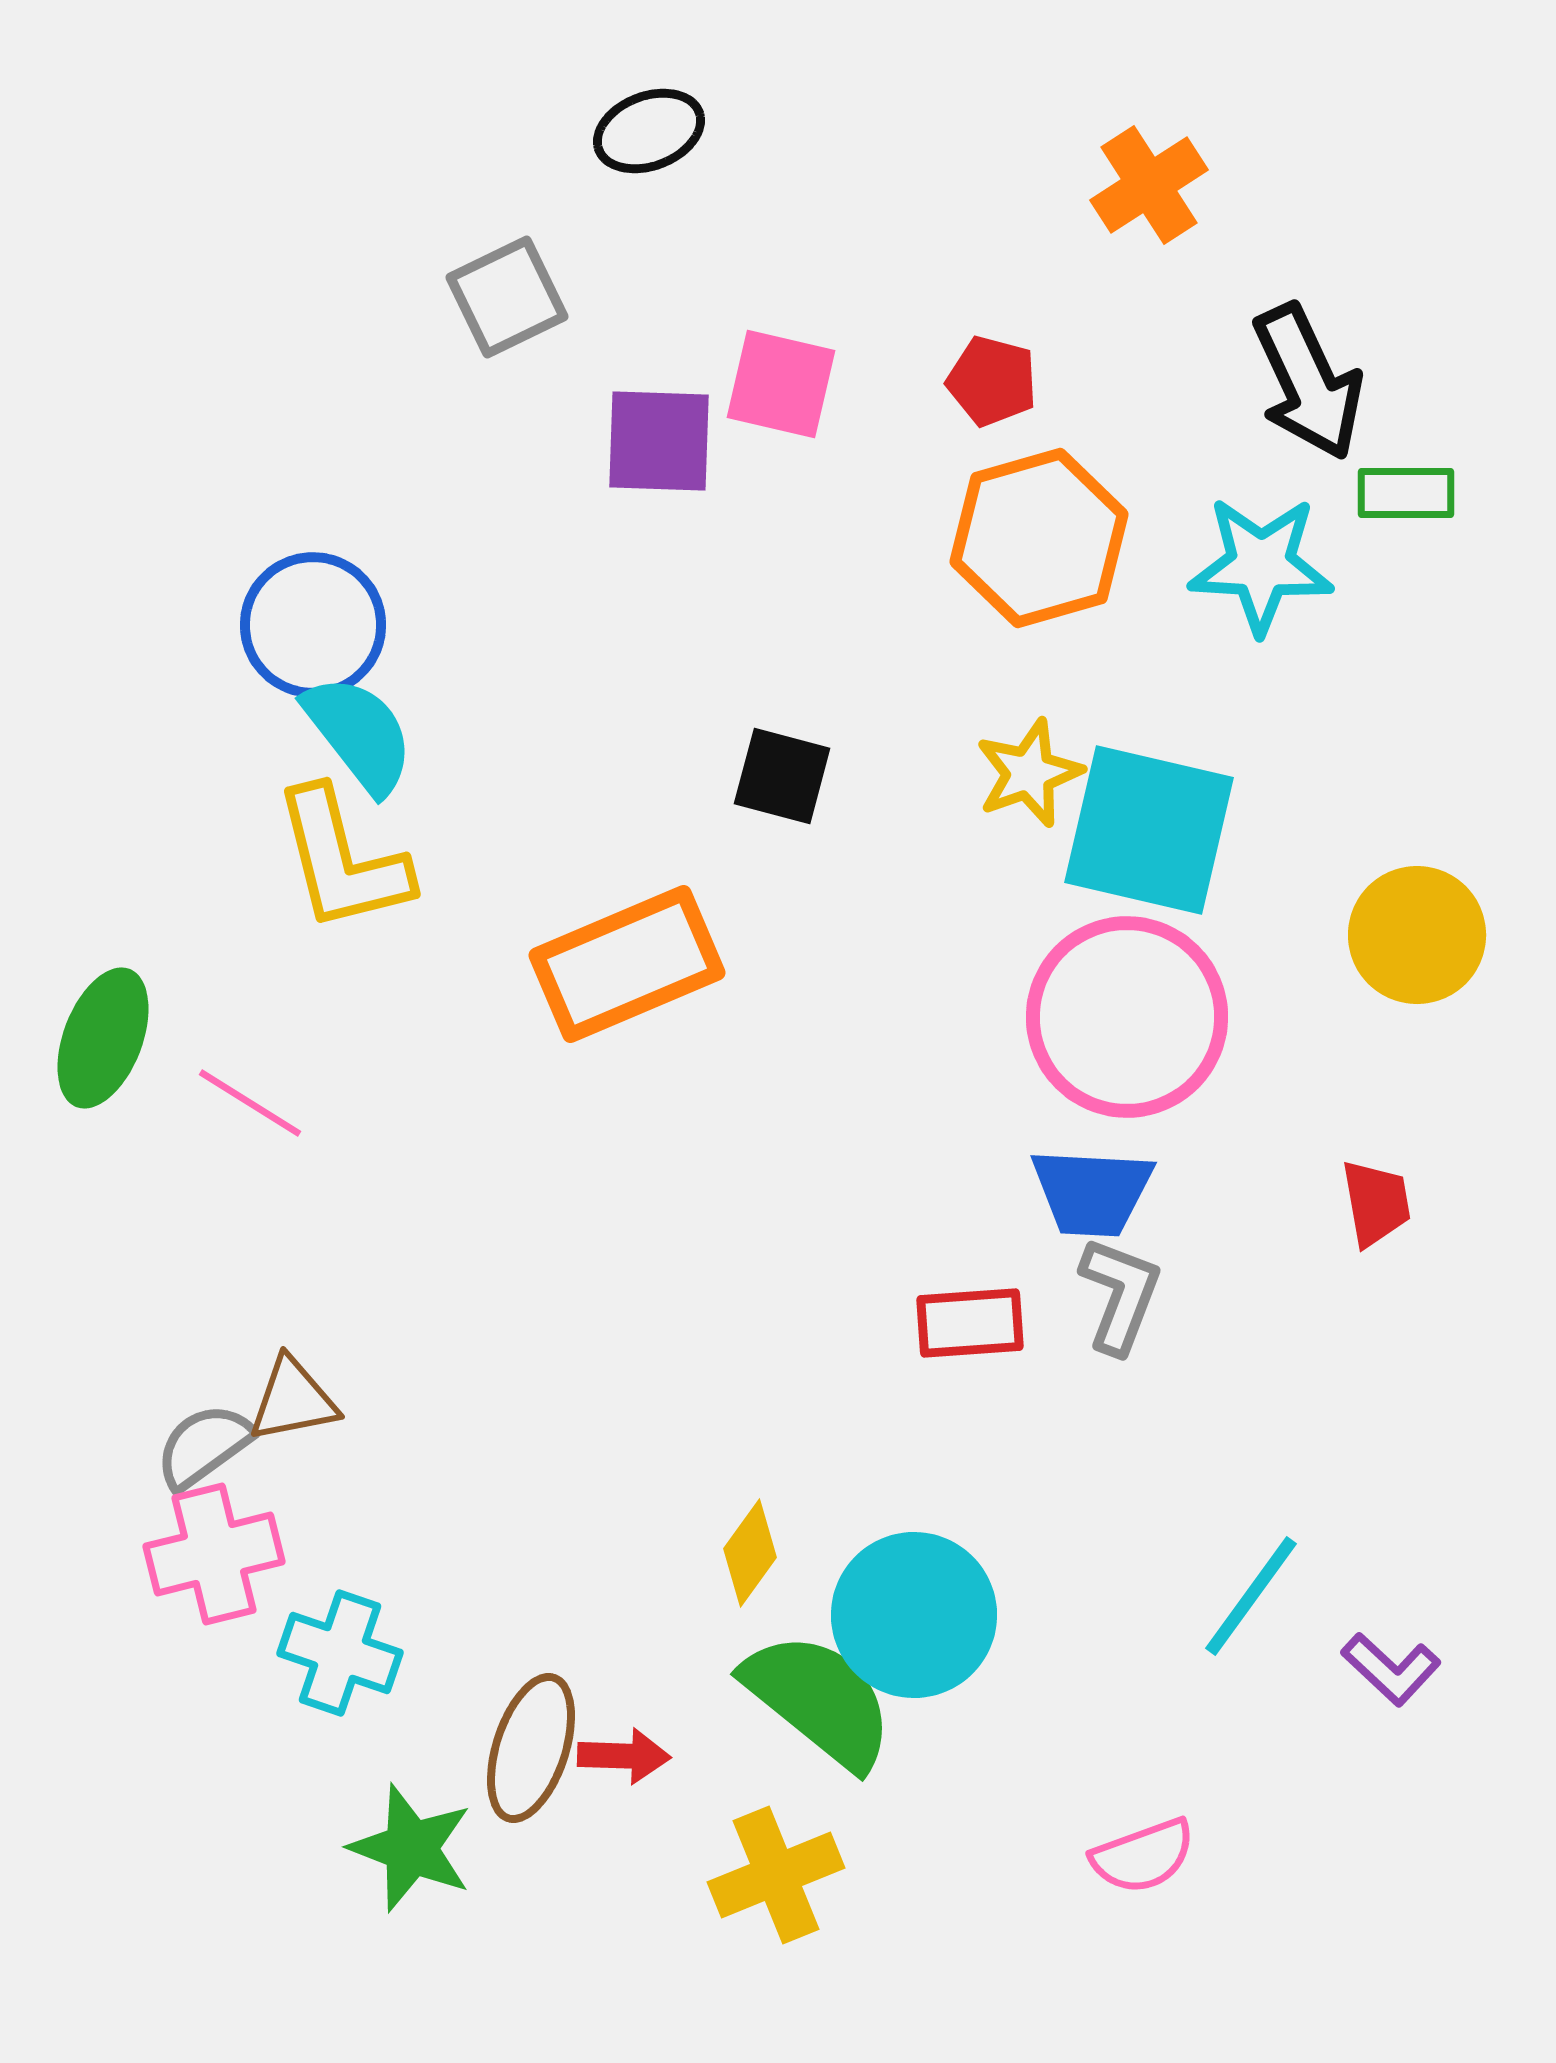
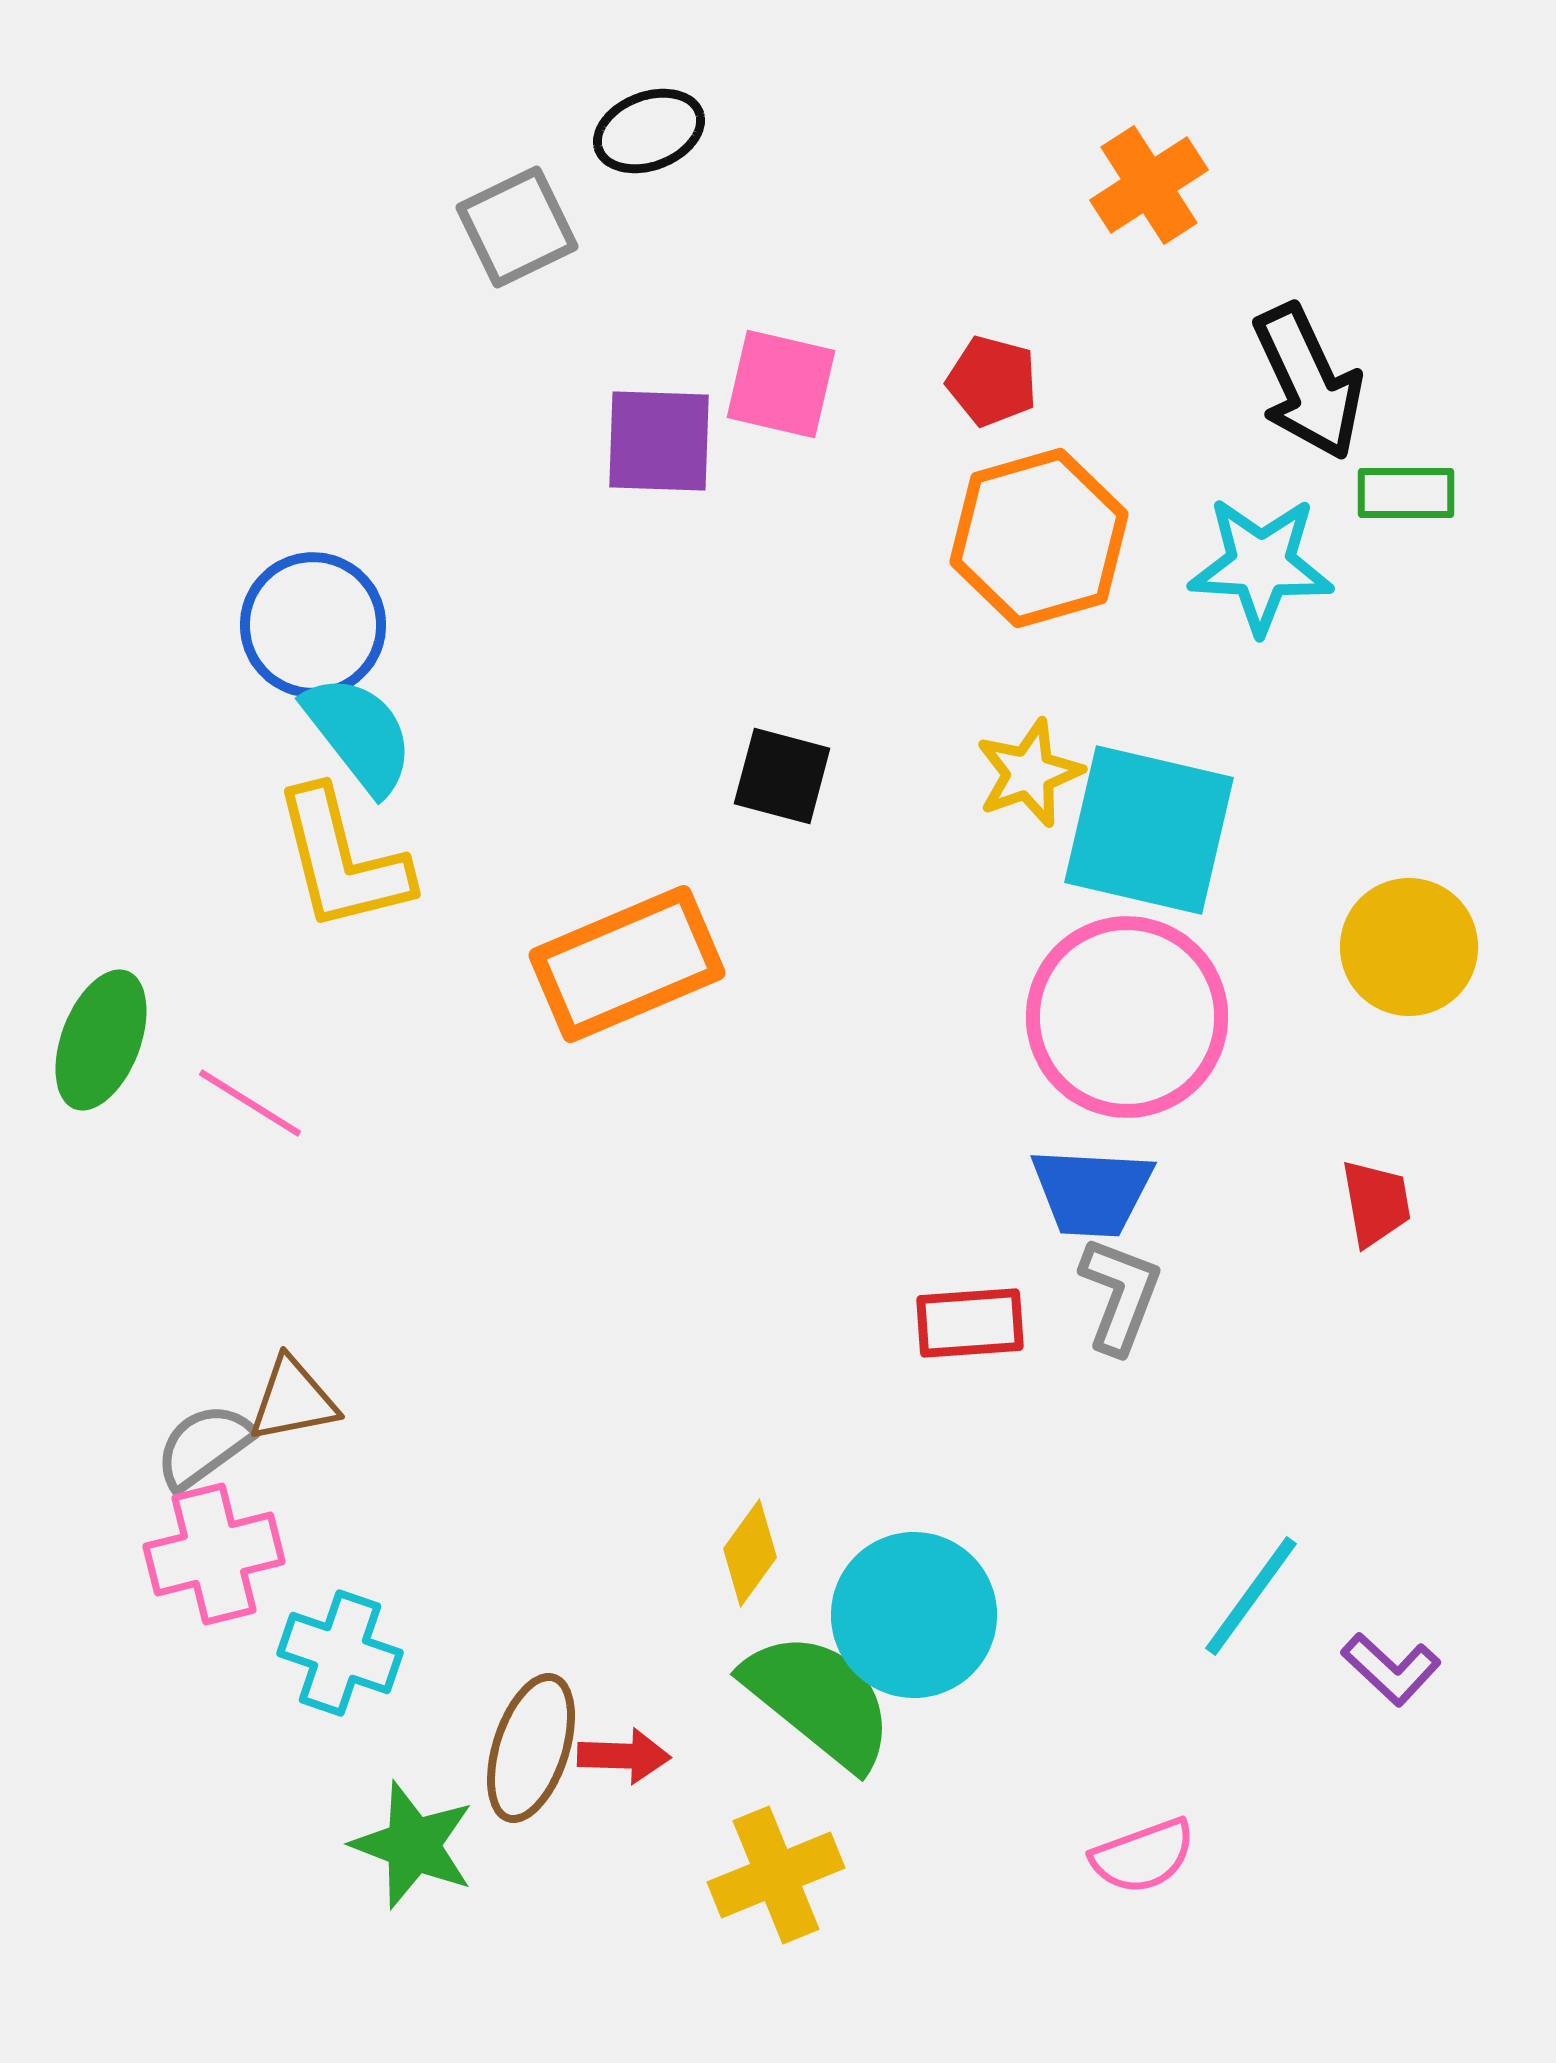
gray square: moved 10 px right, 70 px up
yellow circle: moved 8 px left, 12 px down
green ellipse: moved 2 px left, 2 px down
green star: moved 2 px right, 3 px up
